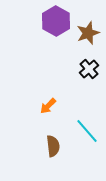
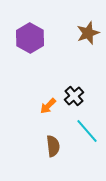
purple hexagon: moved 26 px left, 17 px down
black cross: moved 15 px left, 27 px down
